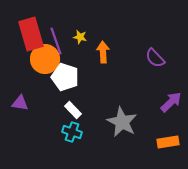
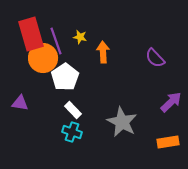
orange circle: moved 2 px left, 1 px up
white pentagon: rotated 20 degrees clockwise
